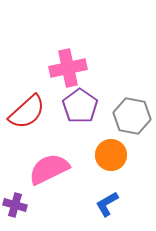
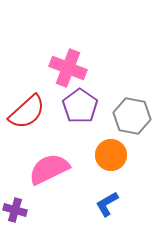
pink cross: rotated 33 degrees clockwise
purple cross: moved 5 px down
